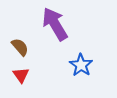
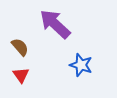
purple arrow: rotated 16 degrees counterclockwise
blue star: rotated 15 degrees counterclockwise
